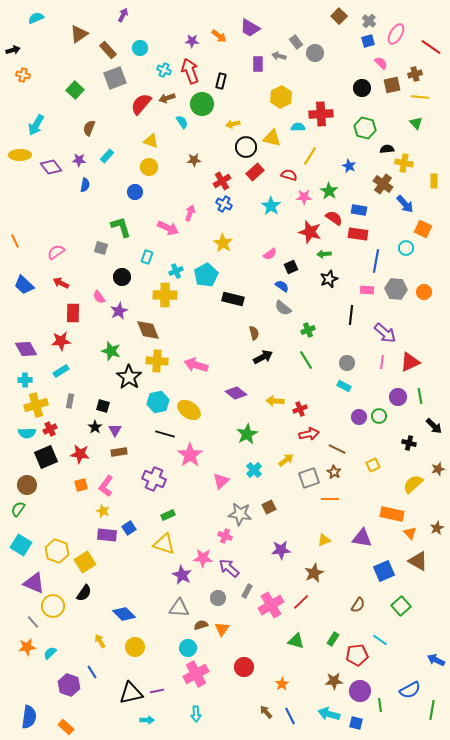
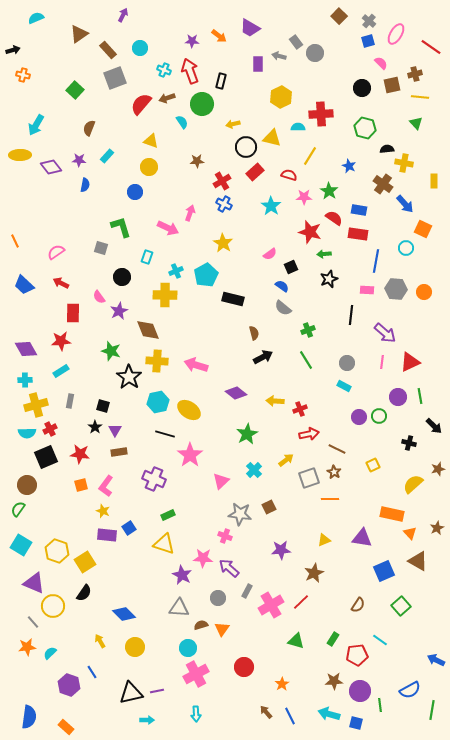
brown star at (194, 160): moved 3 px right, 1 px down
